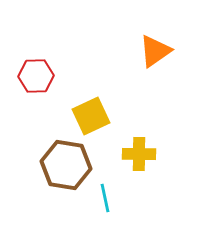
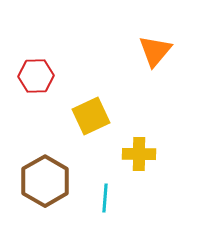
orange triangle: rotated 15 degrees counterclockwise
brown hexagon: moved 21 px left, 16 px down; rotated 21 degrees clockwise
cyan line: rotated 16 degrees clockwise
